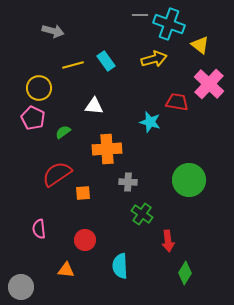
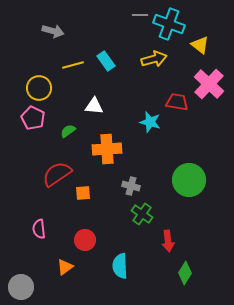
green semicircle: moved 5 px right, 1 px up
gray cross: moved 3 px right, 4 px down; rotated 12 degrees clockwise
orange triangle: moved 1 px left, 3 px up; rotated 42 degrees counterclockwise
